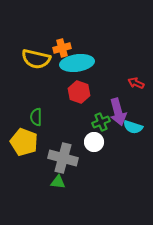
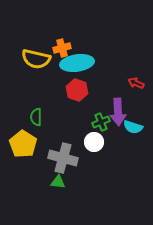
red hexagon: moved 2 px left, 2 px up
purple arrow: rotated 12 degrees clockwise
yellow pentagon: moved 1 px left, 2 px down; rotated 12 degrees clockwise
